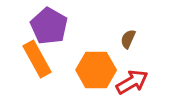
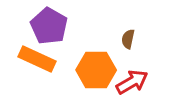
brown semicircle: rotated 12 degrees counterclockwise
orange rectangle: rotated 36 degrees counterclockwise
